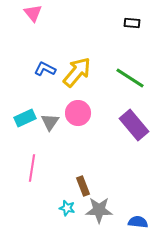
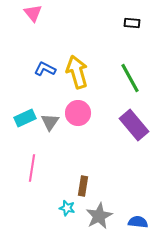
yellow arrow: rotated 56 degrees counterclockwise
green line: rotated 28 degrees clockwise
brown rectangle: rotated 30 degrees clockwise
gray star: moved 6 px down; rotated 28 degrees counterclockwise
